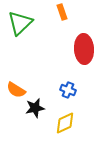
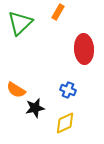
orange rectangle: moved 4 px left; rotated 49 degrees clockwise
